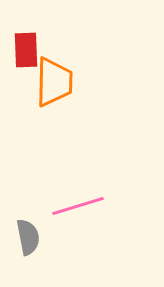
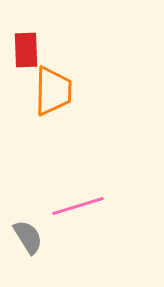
orange trapezoid: moved 1 px left, 9 px down
gray semicircle: rotated 21 degrees counterclockwise
